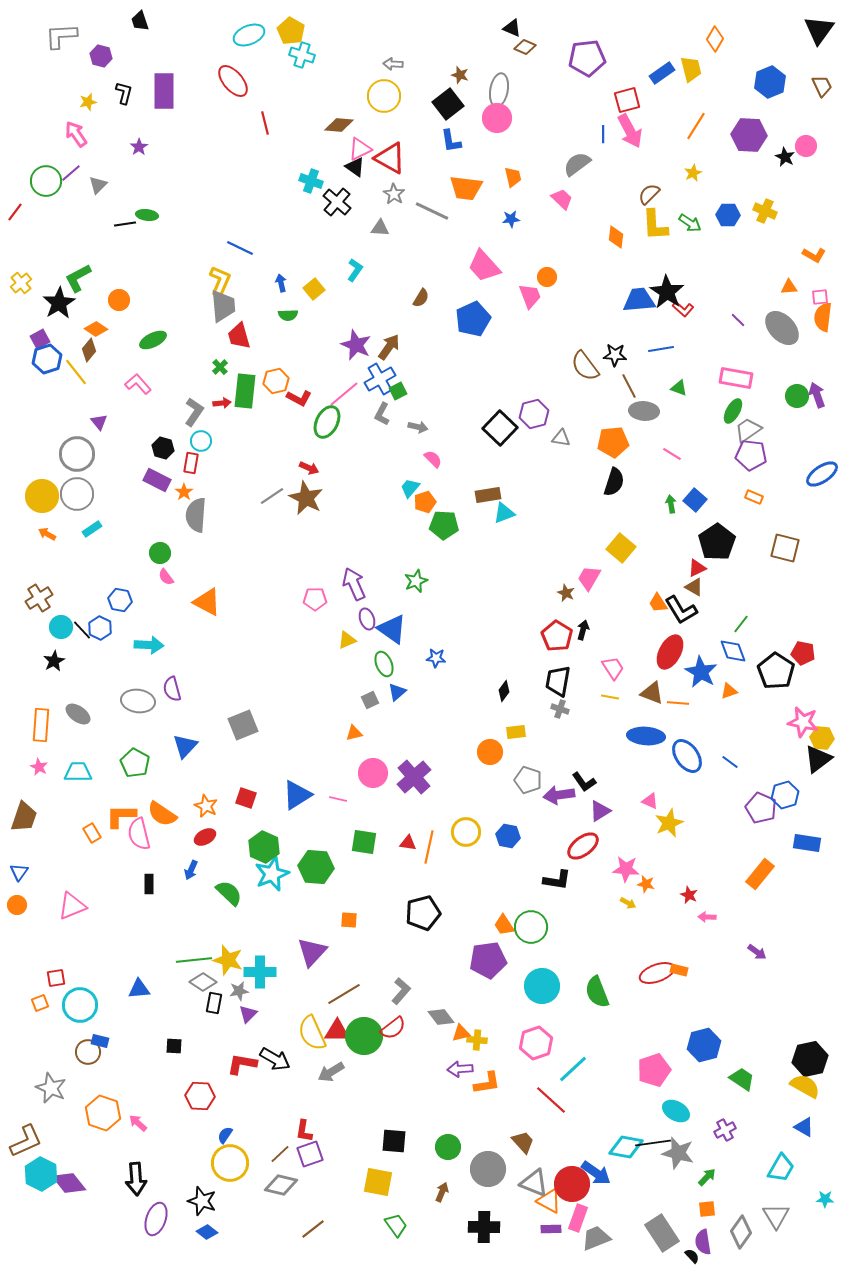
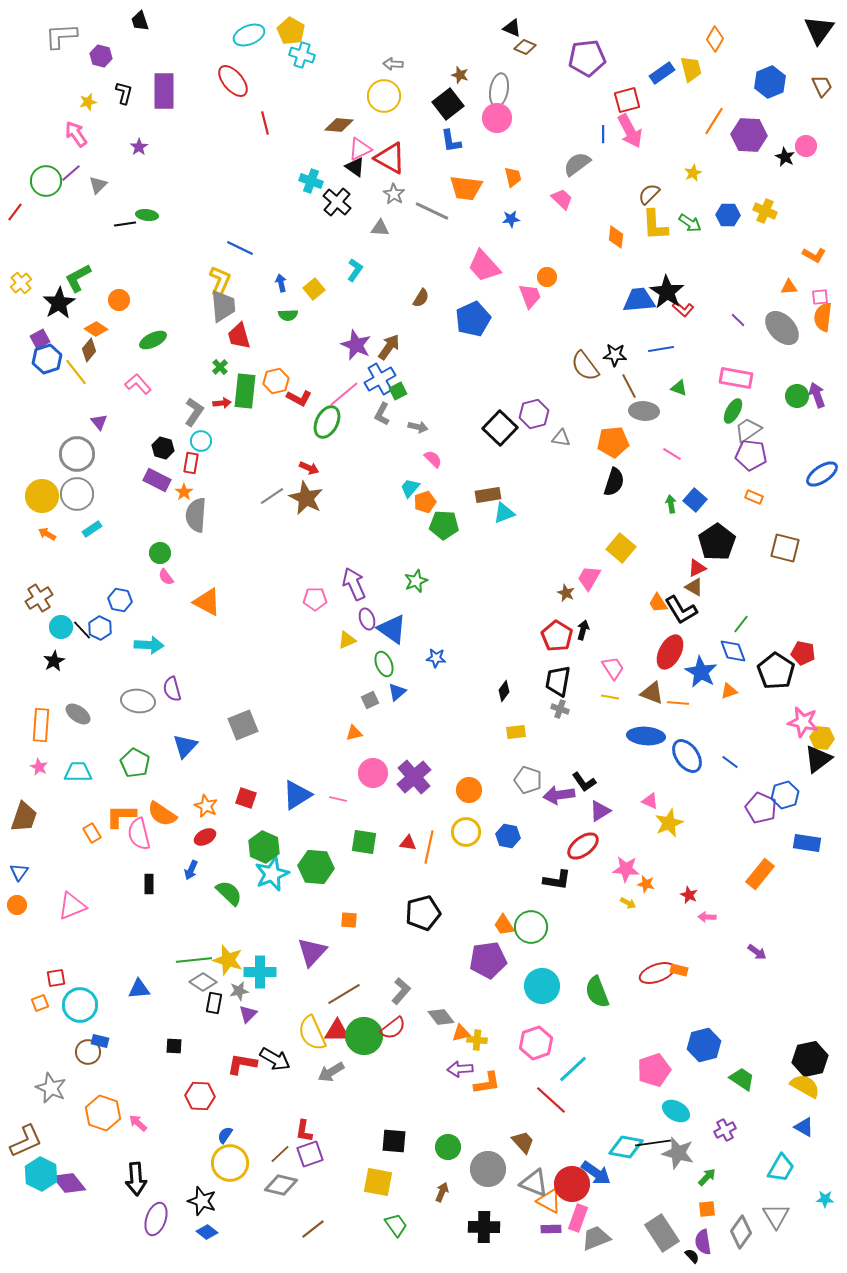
orange line at (696, 126): moved 18 px right, 5 px up
orange circle at (490, 752): moved 21 px left, 38 px down
